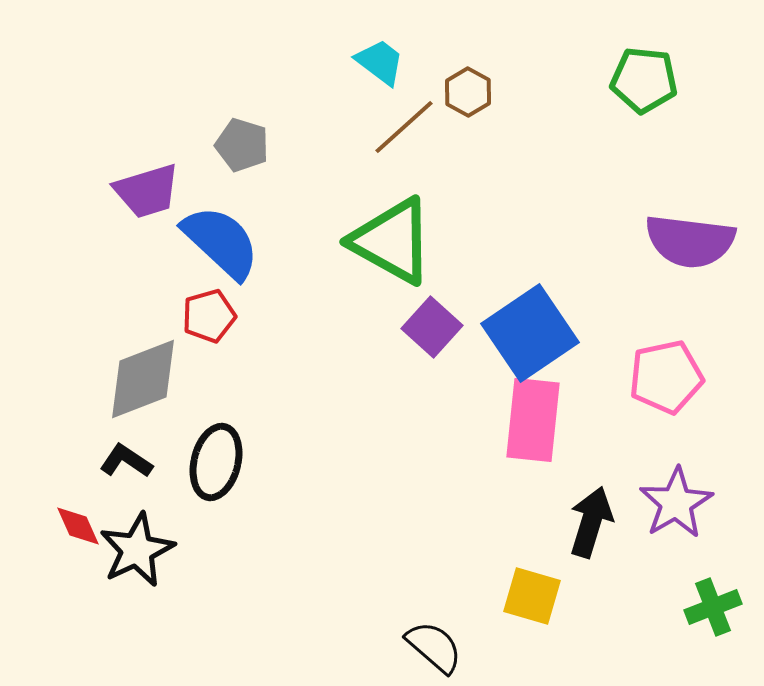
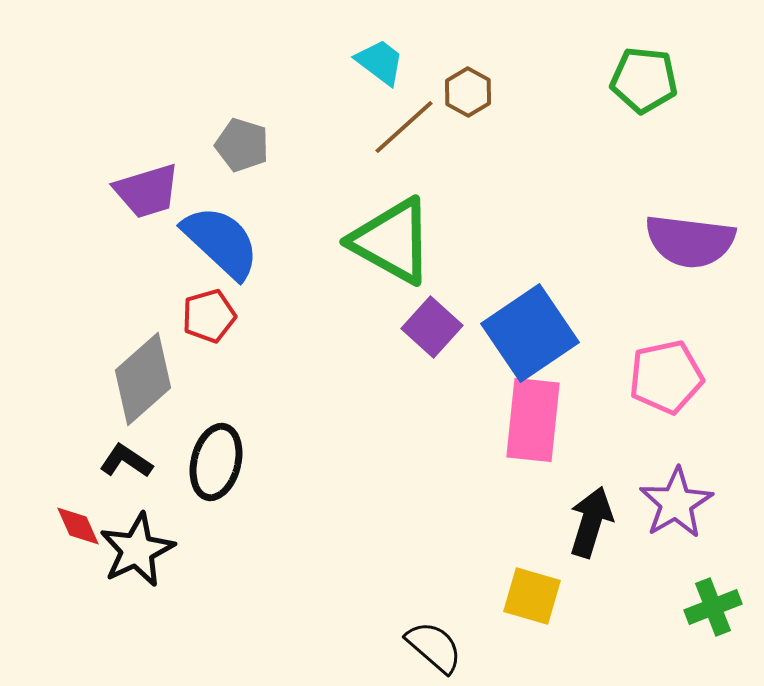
gray diamond: rotated 20 degrees counterclockwise
